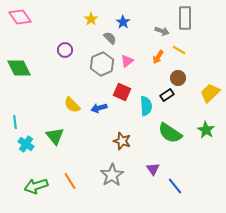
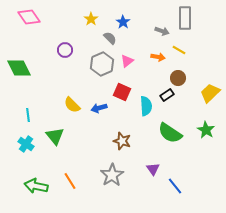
pink diamond: moved 9 px right
orange arrow: rotated 112 degrees counterclockwise
cyan line: moved 13 px right, 7 px up
green arrow: rotated 30 degrees clockwise
